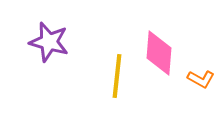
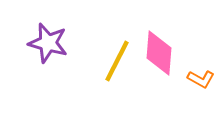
purple star: moved 1 px left, 1 px down
yellow line: moved 15 px up; rotated 21 degrees clockwise
